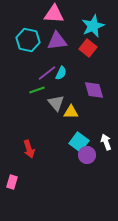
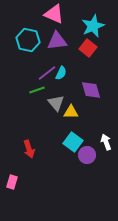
pink triangle: rotated 20 degrees clockwise
purple diamond: moved 3 px left
cyan square: moved 6 px left
